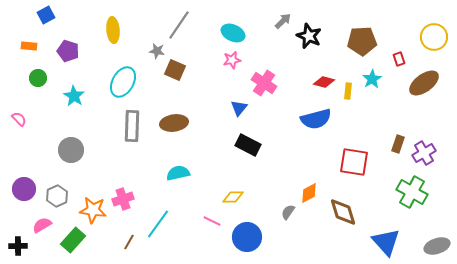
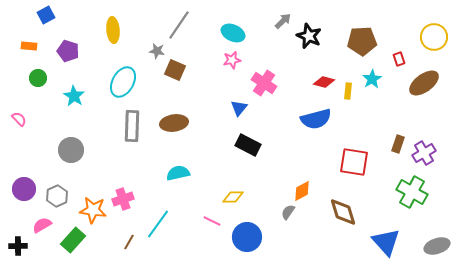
orange diamond at (309, 193): moved 7 px left, 2 px up
